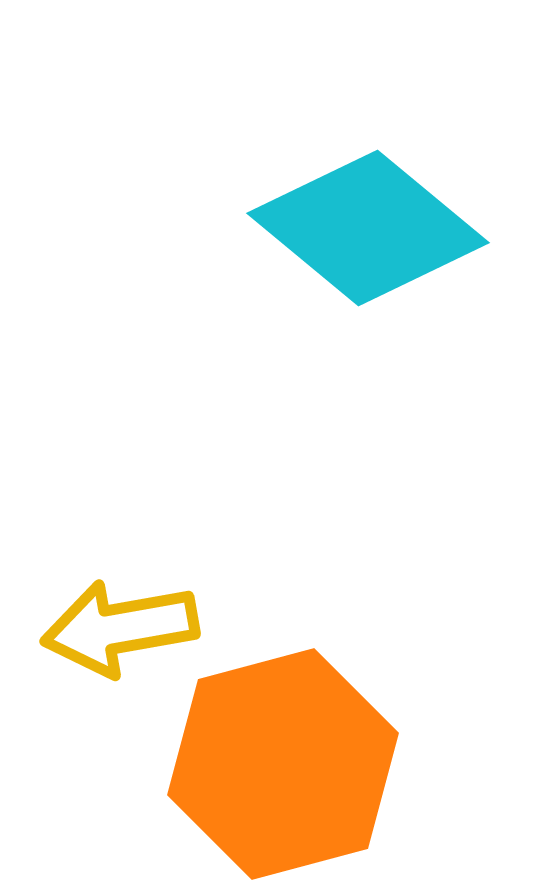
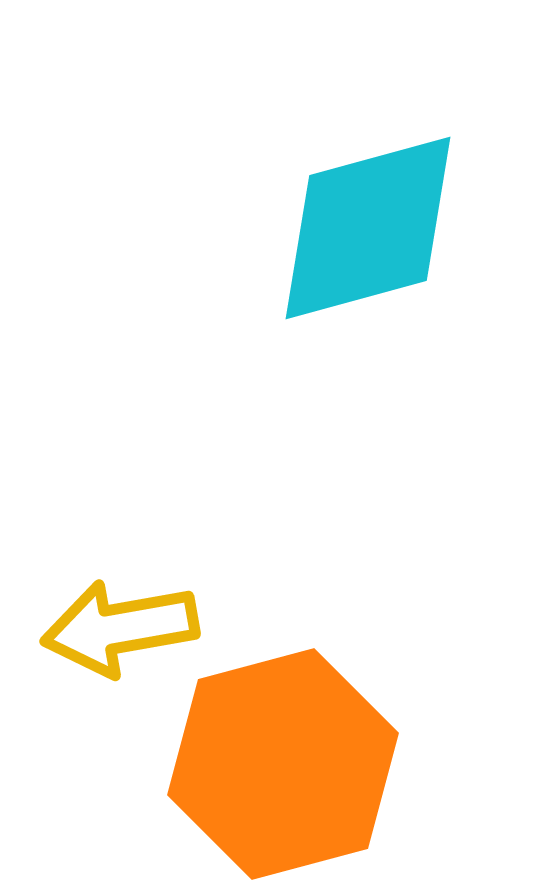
cyan diamond: rotated 55 degrees counterclockwise
